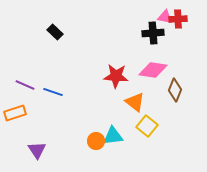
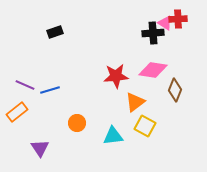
pink triangle: moved 6 px down; rotated 21 degrees clockwise
black rectangle: rotated 63 degrees counterclockwise
red star: rotated 10 degrees counterclockwise
blue line: moved 3 px left, 2 px up; rotated 36 degrees counterclockwise
orange triangle: rotated 45 degrees clockwise
orange rectangle: moved 2 px right, 1 px up; rotated 20 degrees counterclockwise
yellow square: moved 2 px left; rotated 10 degrees counterclockwise
orange circle: moved 19 px left, 18 px up
purple triangle: moved 3 px right, 2 px up
